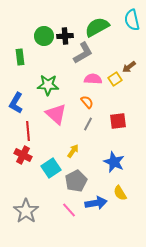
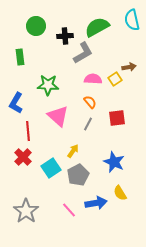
green circle: moved 8 px left, 10 px up
brown arrow: rotated 152 degrees counterclockwise
orange semicircle: moved 3 px right
pink triangle: moved 2 px right, 2 px down
red square: moved 1 px left, 3 px up
red cross: moved 2 px down; rotated 18 degrees clockwise
gray pentagon: moved 2 px right, 6 px up
